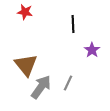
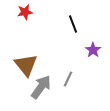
red star: rotated 21 degrees counterclockwise
black line: rotated 18 degrees counterclockwise
purple star: moved 1 px right
gray line: moved 4 px up
